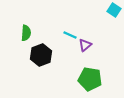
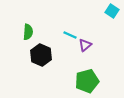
cyan square: moved 2 px left, 1 px down
green semicircle: moved 2 px right, 1 px up
black hexagon: rotated 15 degrees counterclockwise
green pentagon: moved 3 px left, 2 px down; rotated 25 degrees counterclockwise
